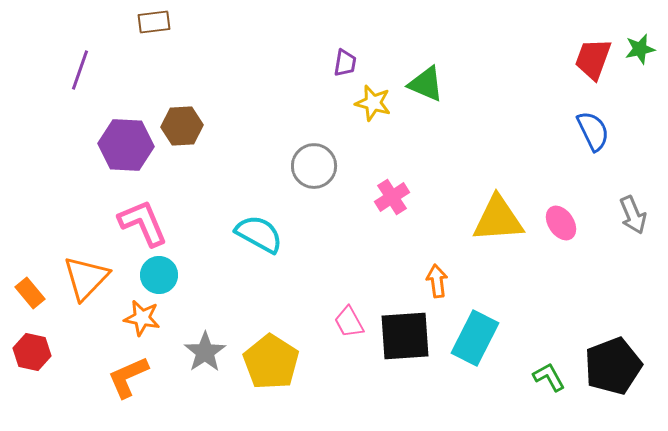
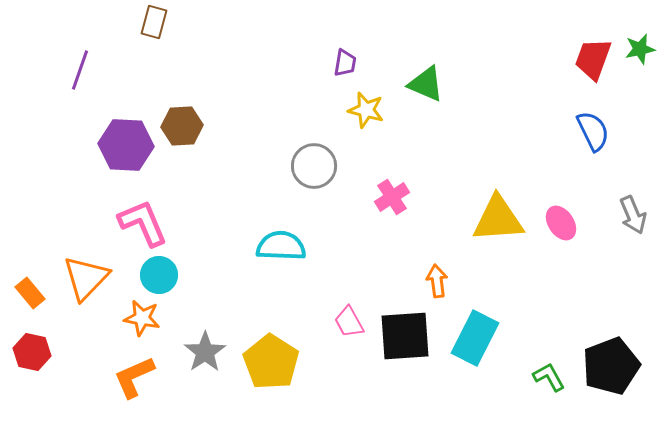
brown rectangle: rotated 68 degrees counterclockwise
yellow star: moved 7 px left, 7 px down
cyan semicircle: moved 22 px right, 12 px down; rotated 27 degrees counterclockwise
black pentagon: moved 2 px left
orange L-shape: moved 6 px right
